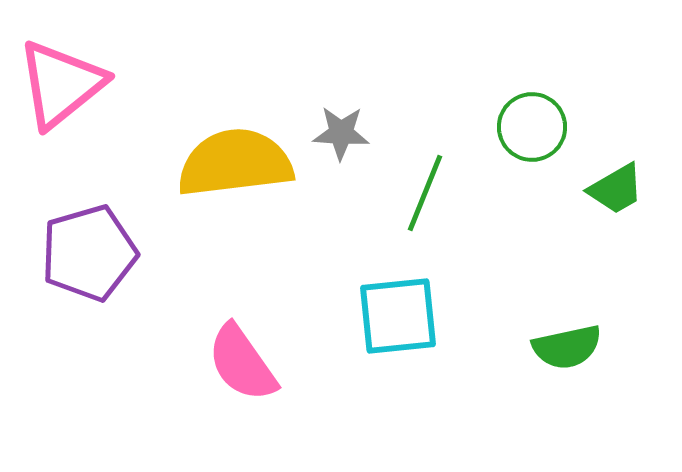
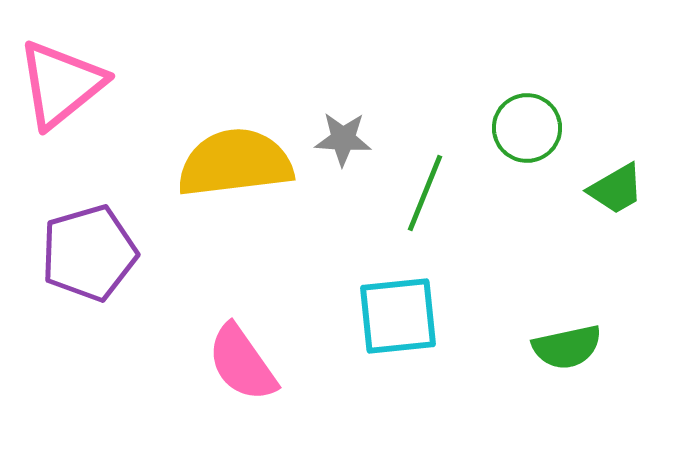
green circle: moved 5 px left, 1 px down
gray star: moved 2 px right, 6 px down
